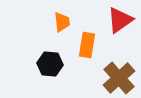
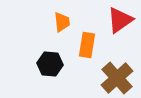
brown cross: moved 2 px left
